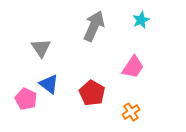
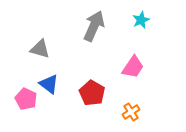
gray triangle: moved 1 px left, 1 px down; rotated 40 degrees counterclockwise
